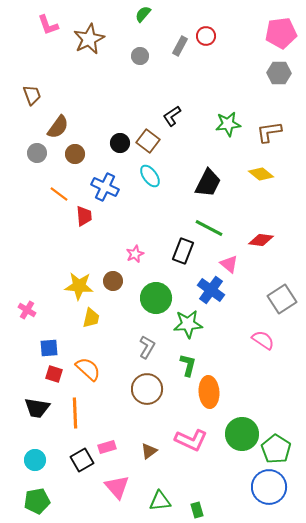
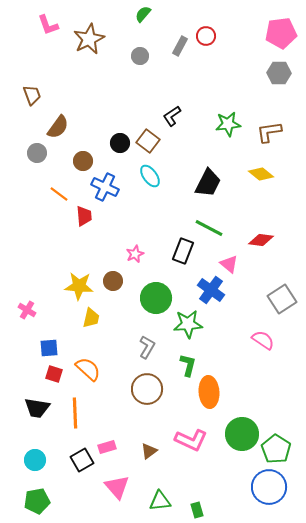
brown circle at (75, 154): moved 8 px right, 7 px down
